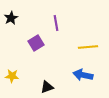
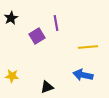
purple square: moved 1 px right, 7 px up
